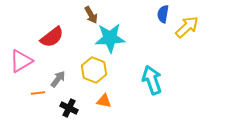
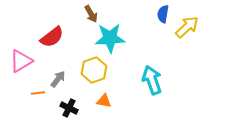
brown arrow: moved 1 px up
yellow hexagon: rotated 20 degrees clockwise
